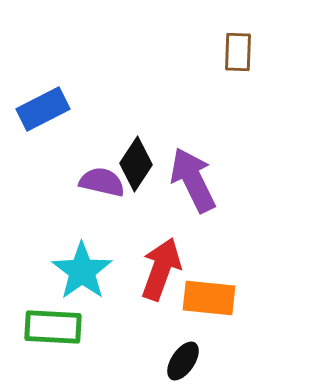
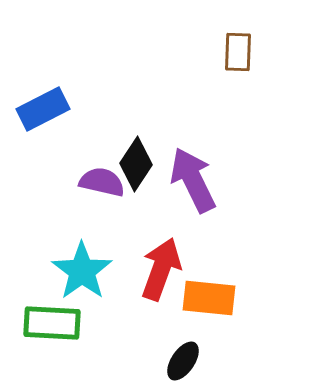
green rectangle: moved 1 px left, 4 px up
